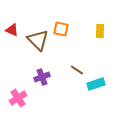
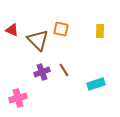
brown line: moved 13 px left; rotated 24 degrees clockwise
purple cross: moved 5 px up
pink cross: rotated 18 degrees clockwise
